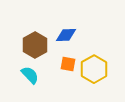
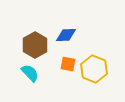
yellow hexagon: rotated 8 degrees counterclockwise
cyan semicircle: moved 2 px up
